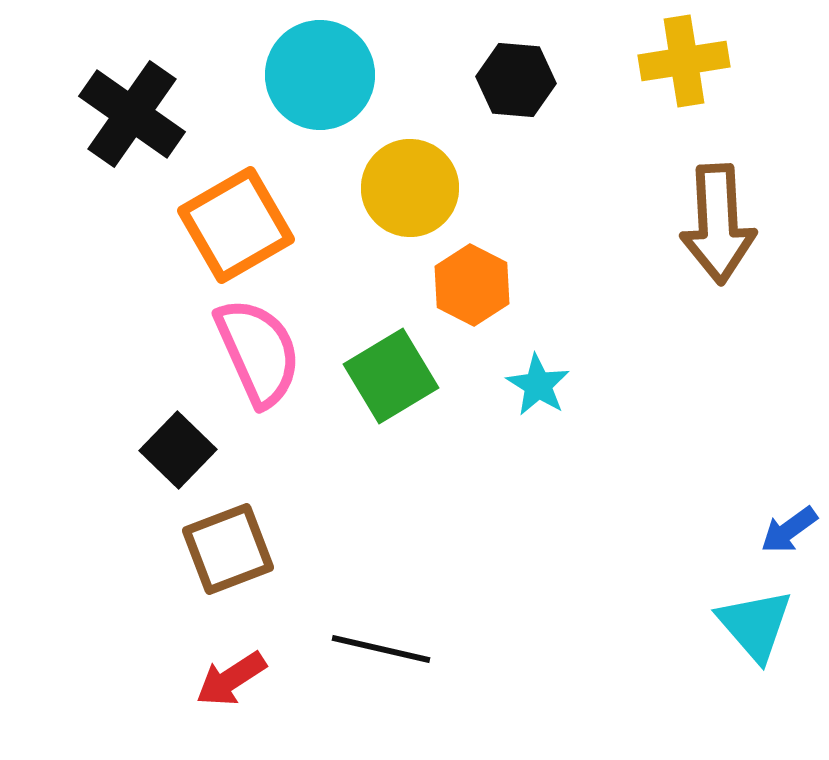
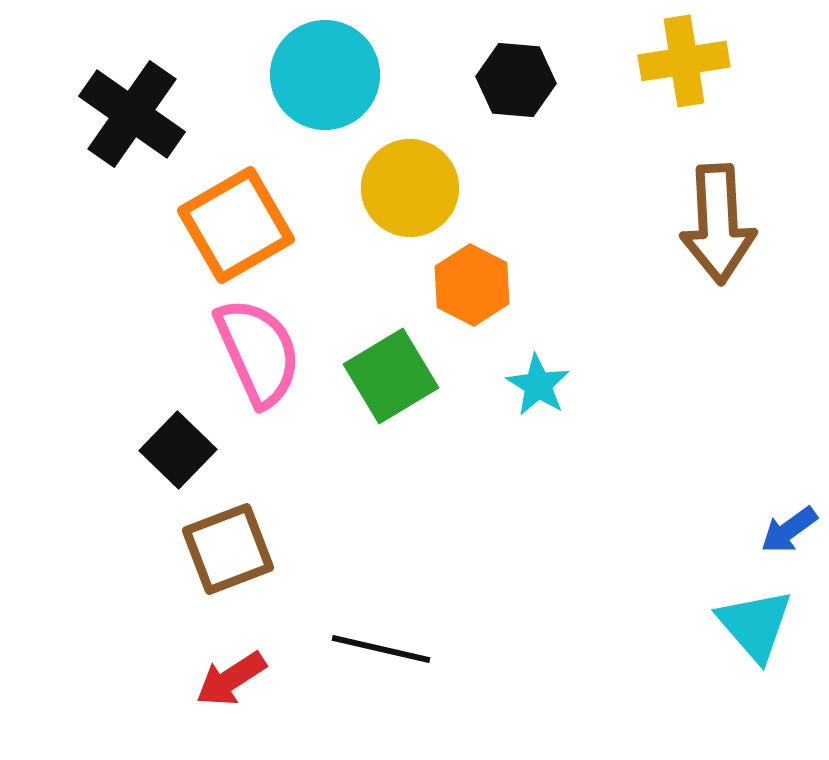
cyan circle: moved 5 px right
